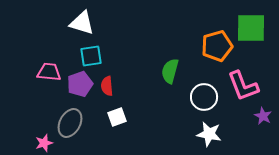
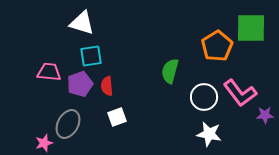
orange pentagon: rotated 16 degrees counterclockwise
pink L-shape: moved 3 px left, 7 px down; rotated 16 degrees counterclockwise
purple star: moved 2 px right, 1 px up; rotated 30 degrees counterclockwise
gray ellipse: moved 2 px left, 1 px down
